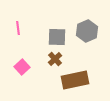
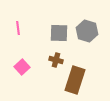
gray hexagon: rotated 20 degrees counterclockwise
gray square: moved 2 px right, 4 px up
brown cross: moved 1 px right, 1 px down; rotated 32 degrees counterclockwise
brown rectangle: rotated 60 degrees counterclockwise
